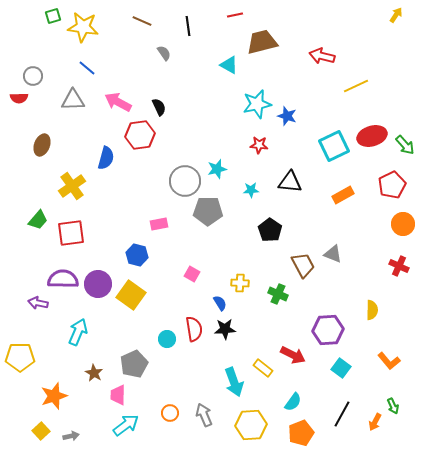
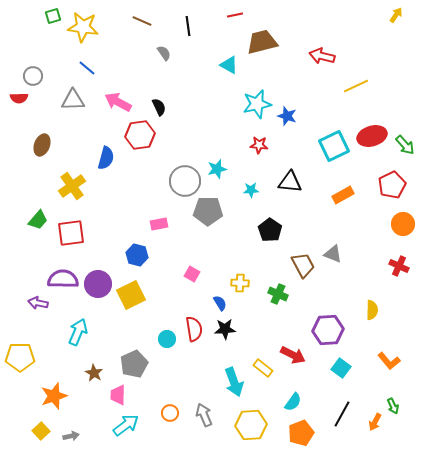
yellow square at (131, 295): rotated 28 degrees clockwise
